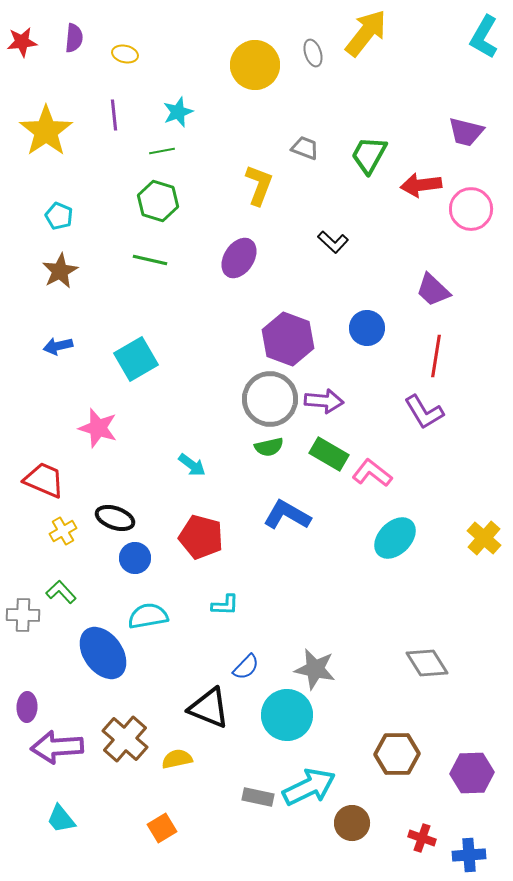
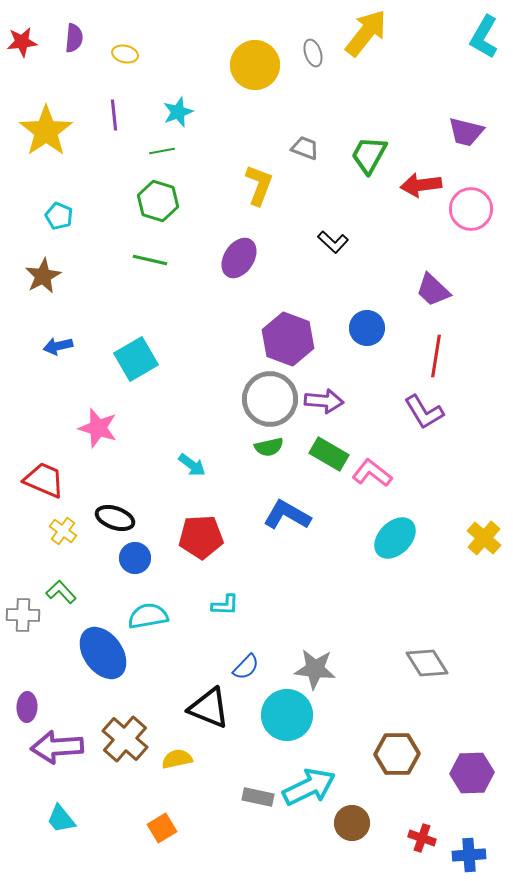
brown star at (60, 271): moved 17 px left, 5 px down
yellow cross at (63, 531): rotated 24 degrees counterclockwise
red pentagon at (201, 537): rotated 18 degrees counterclockwise
gray star at (315, 669): rotated 6 degrees counterclockwise
